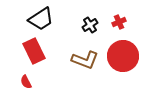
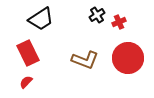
black cross: moved 7 px right, 10 px up
red rectangle: moved 6 px left, 2 px down
red circle: moved 5 px right, 2 px down
red semicircle: rotated 72 degrees clockwise
